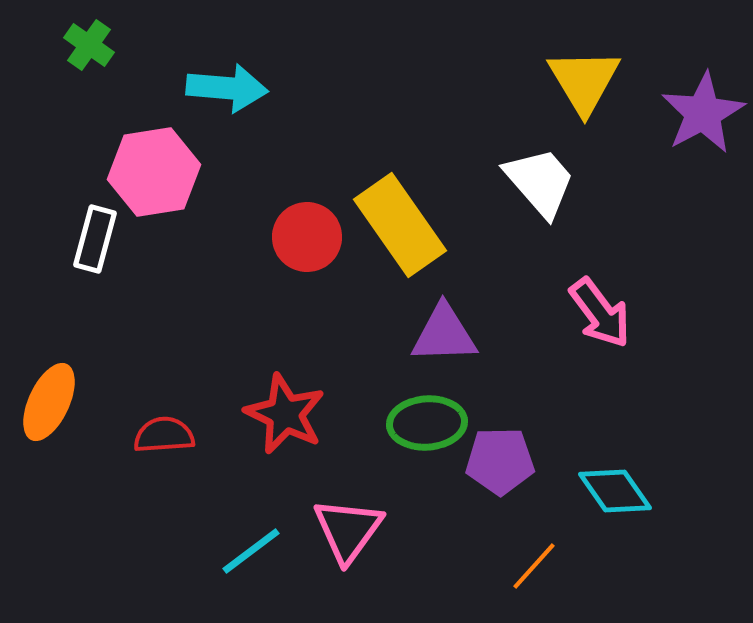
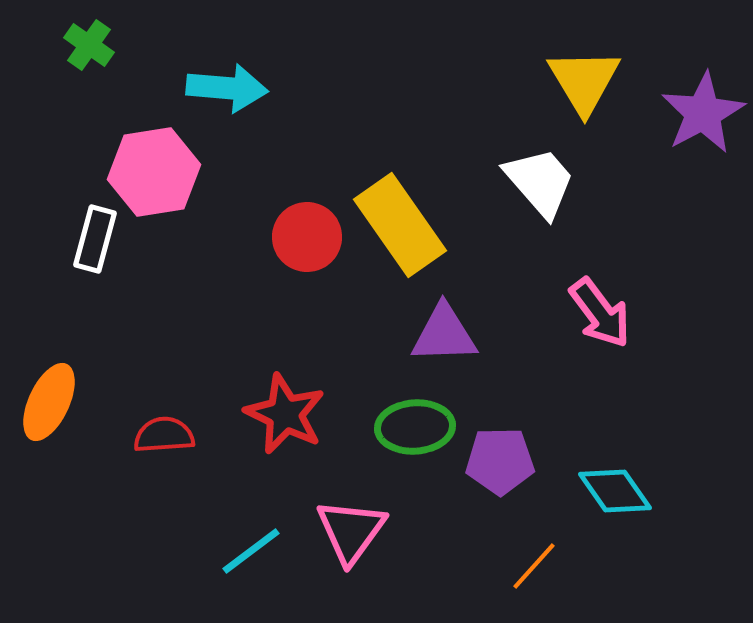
green ellipse: moved 12 px left, 4 px down
pink triangle: moved 3 px right, 1 px down
